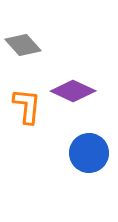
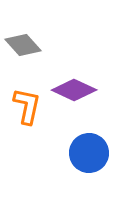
purple diamond: moved 1 px right, 1 px up
orange L-shape: rotated 6 degrees clockwise
